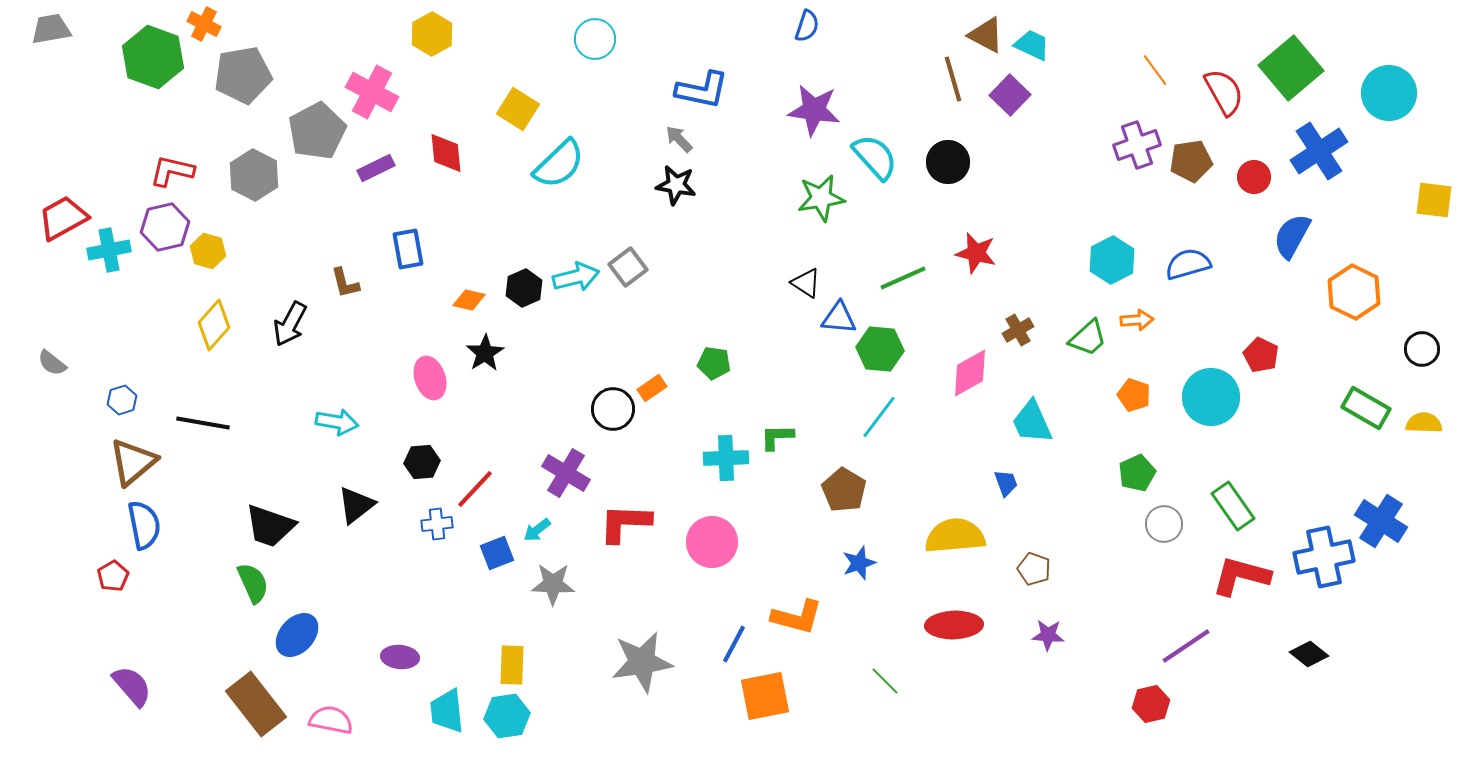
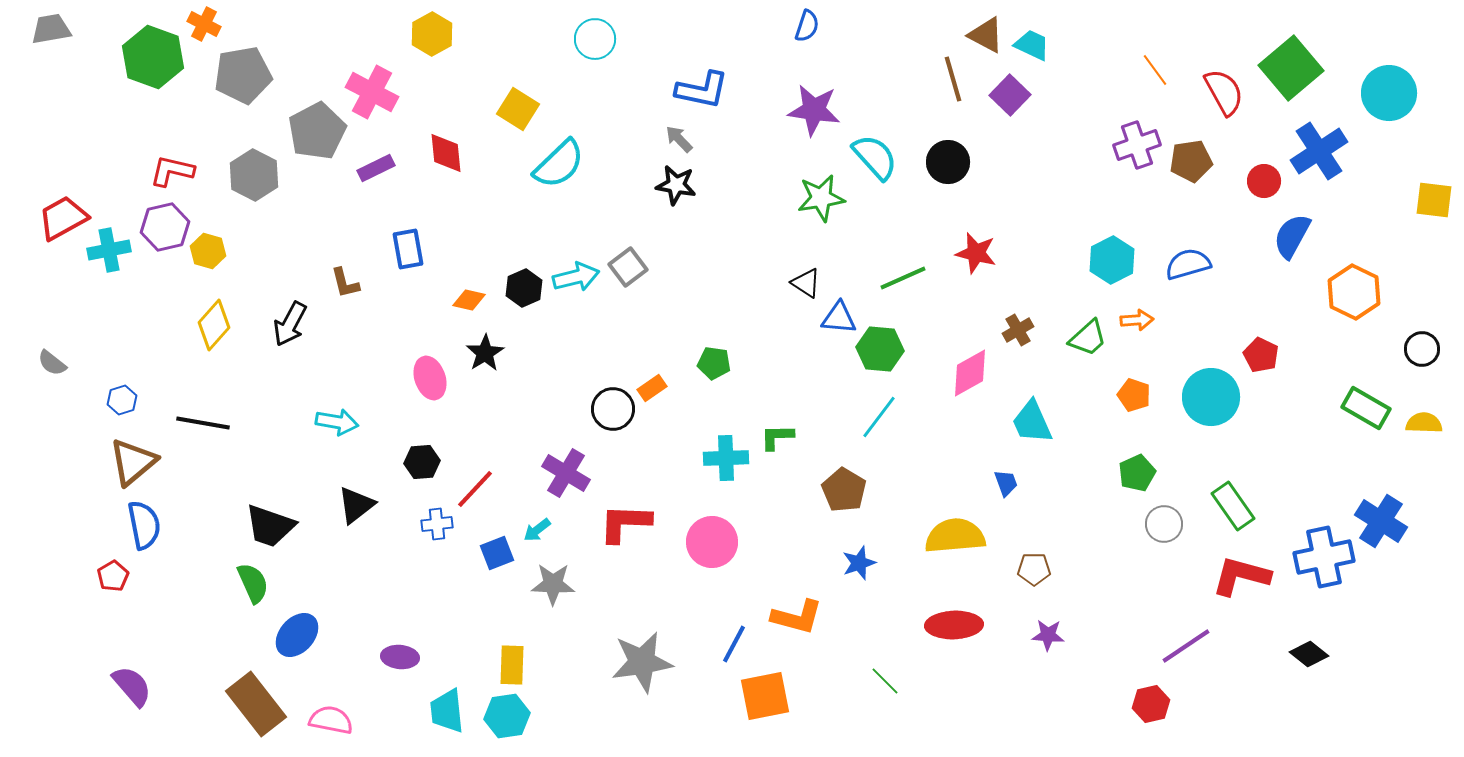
red circle at (1254, 177): moved 10 px right, 4 px down
brown pentagon at (1034, 569): rotated 20 degrees counterclockwise
